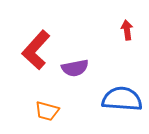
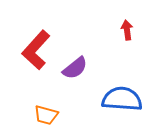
purple semicircle: rotated 28 degrees counterclockwise
orange trapezoid: moved 1 px left, 4 px down
